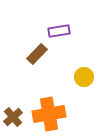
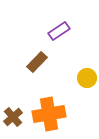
purple rectangle: rotated 25 degrees counterclockwise
brown rectangle: moved 8 px down
yellow circle: moved 3 px right, 1 px down
